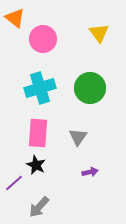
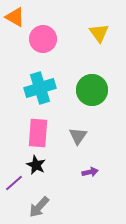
orange triangle: moved 1 px up; rotated 10 degrees counterclockwise
green circle: moved 2 px right, 2 px down
gray triangle: moved 1 px up
